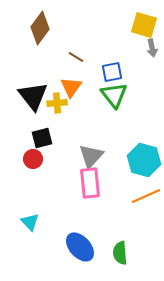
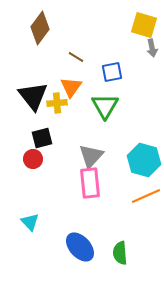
green triangle: moved 9 px left, 11 px down; rotated 8 degrees clockwise
